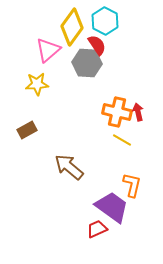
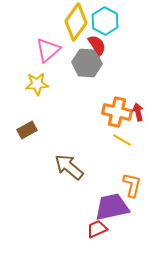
yellow diamond: moved 4 px right, 5 px up
purple trapezoid: rotated 48 degrees counterclockwise
